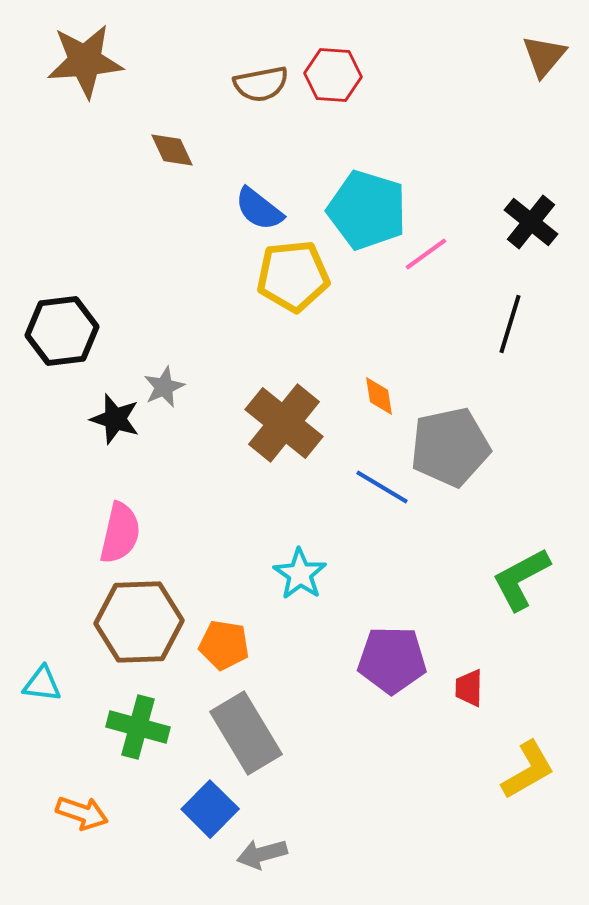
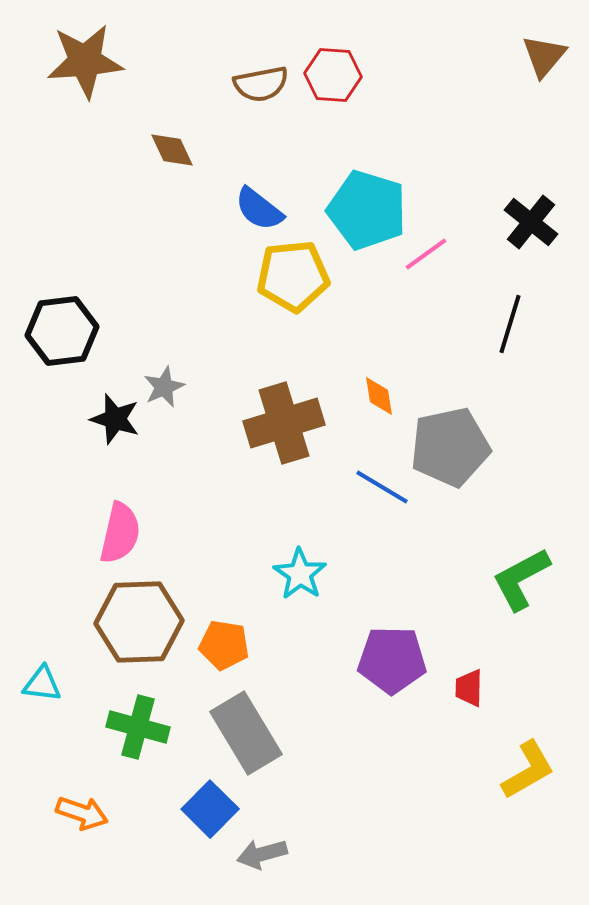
brown cross: rotated 34 degrees clockwise
